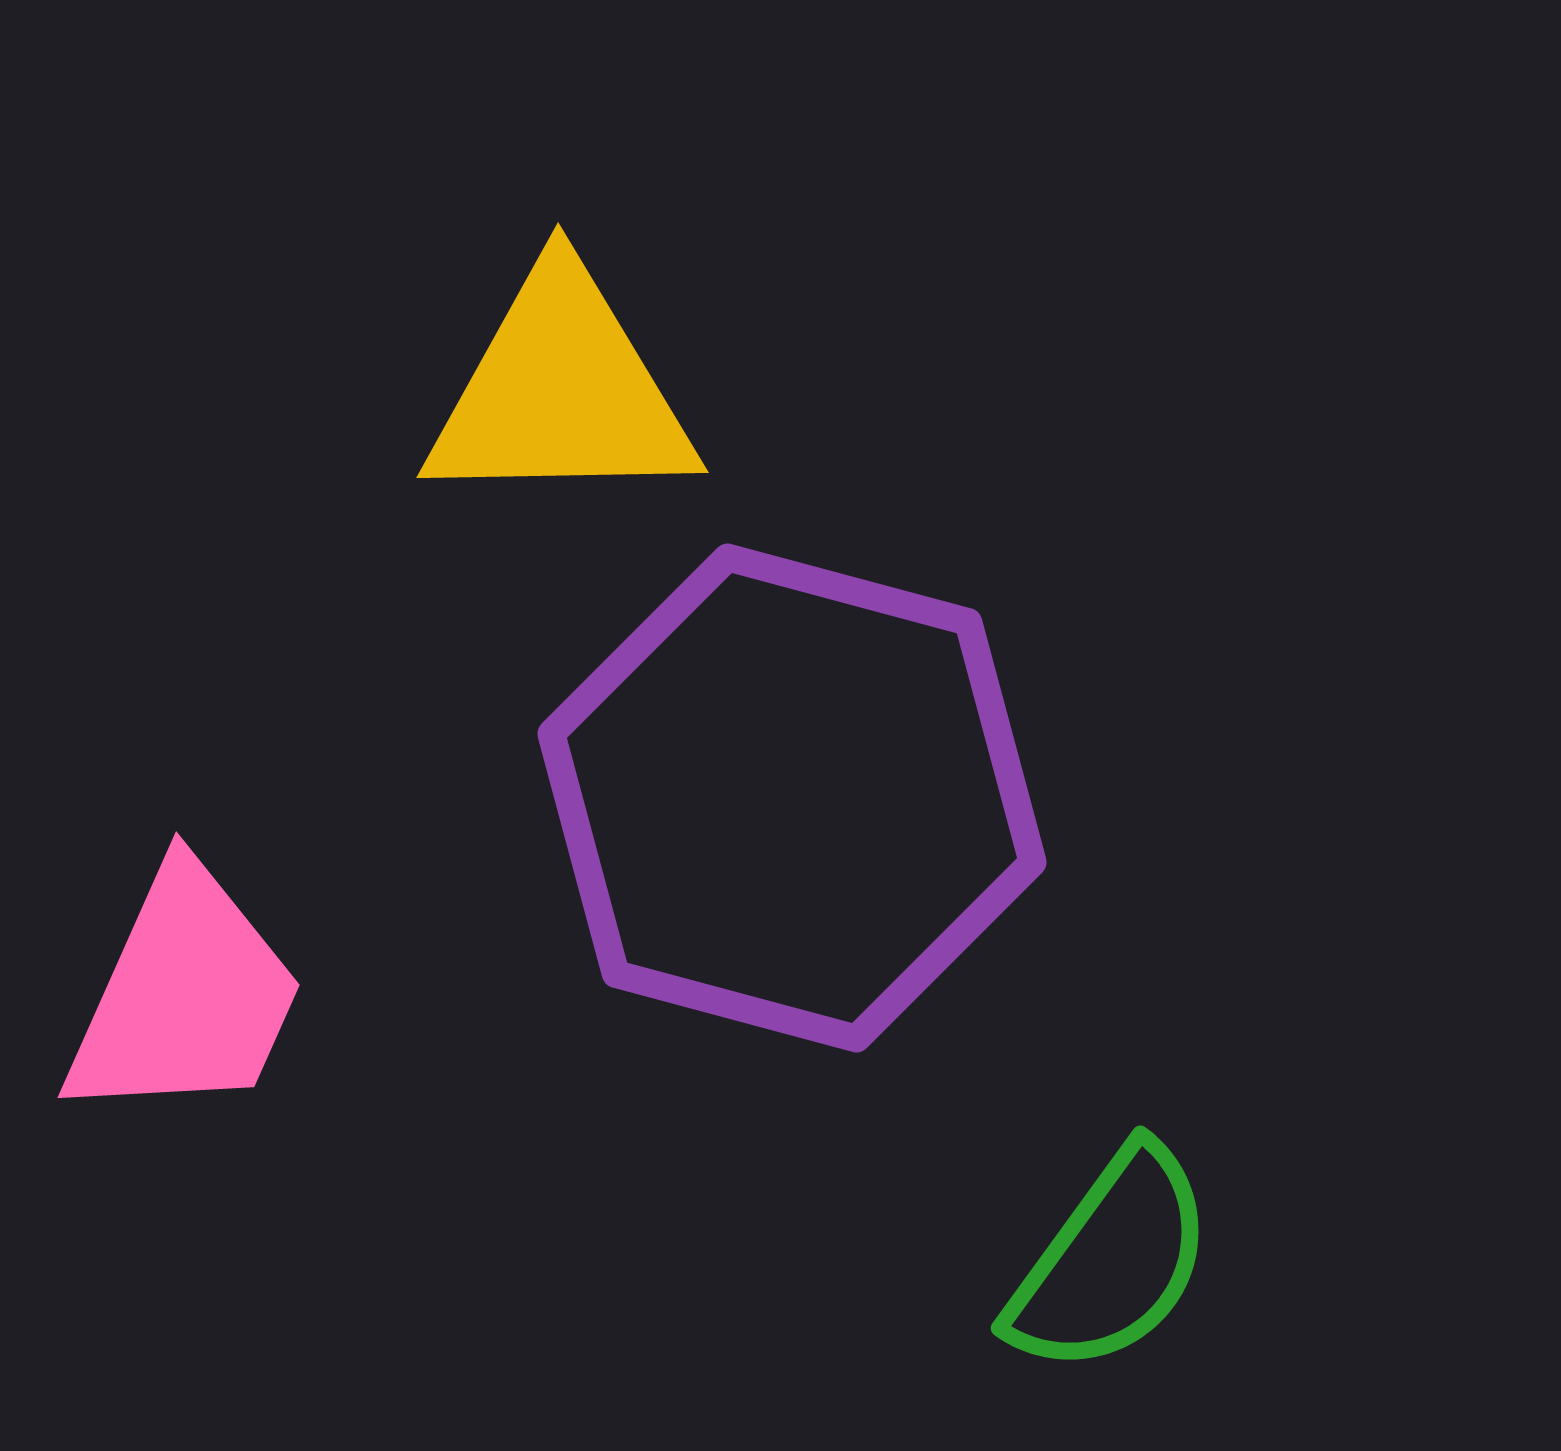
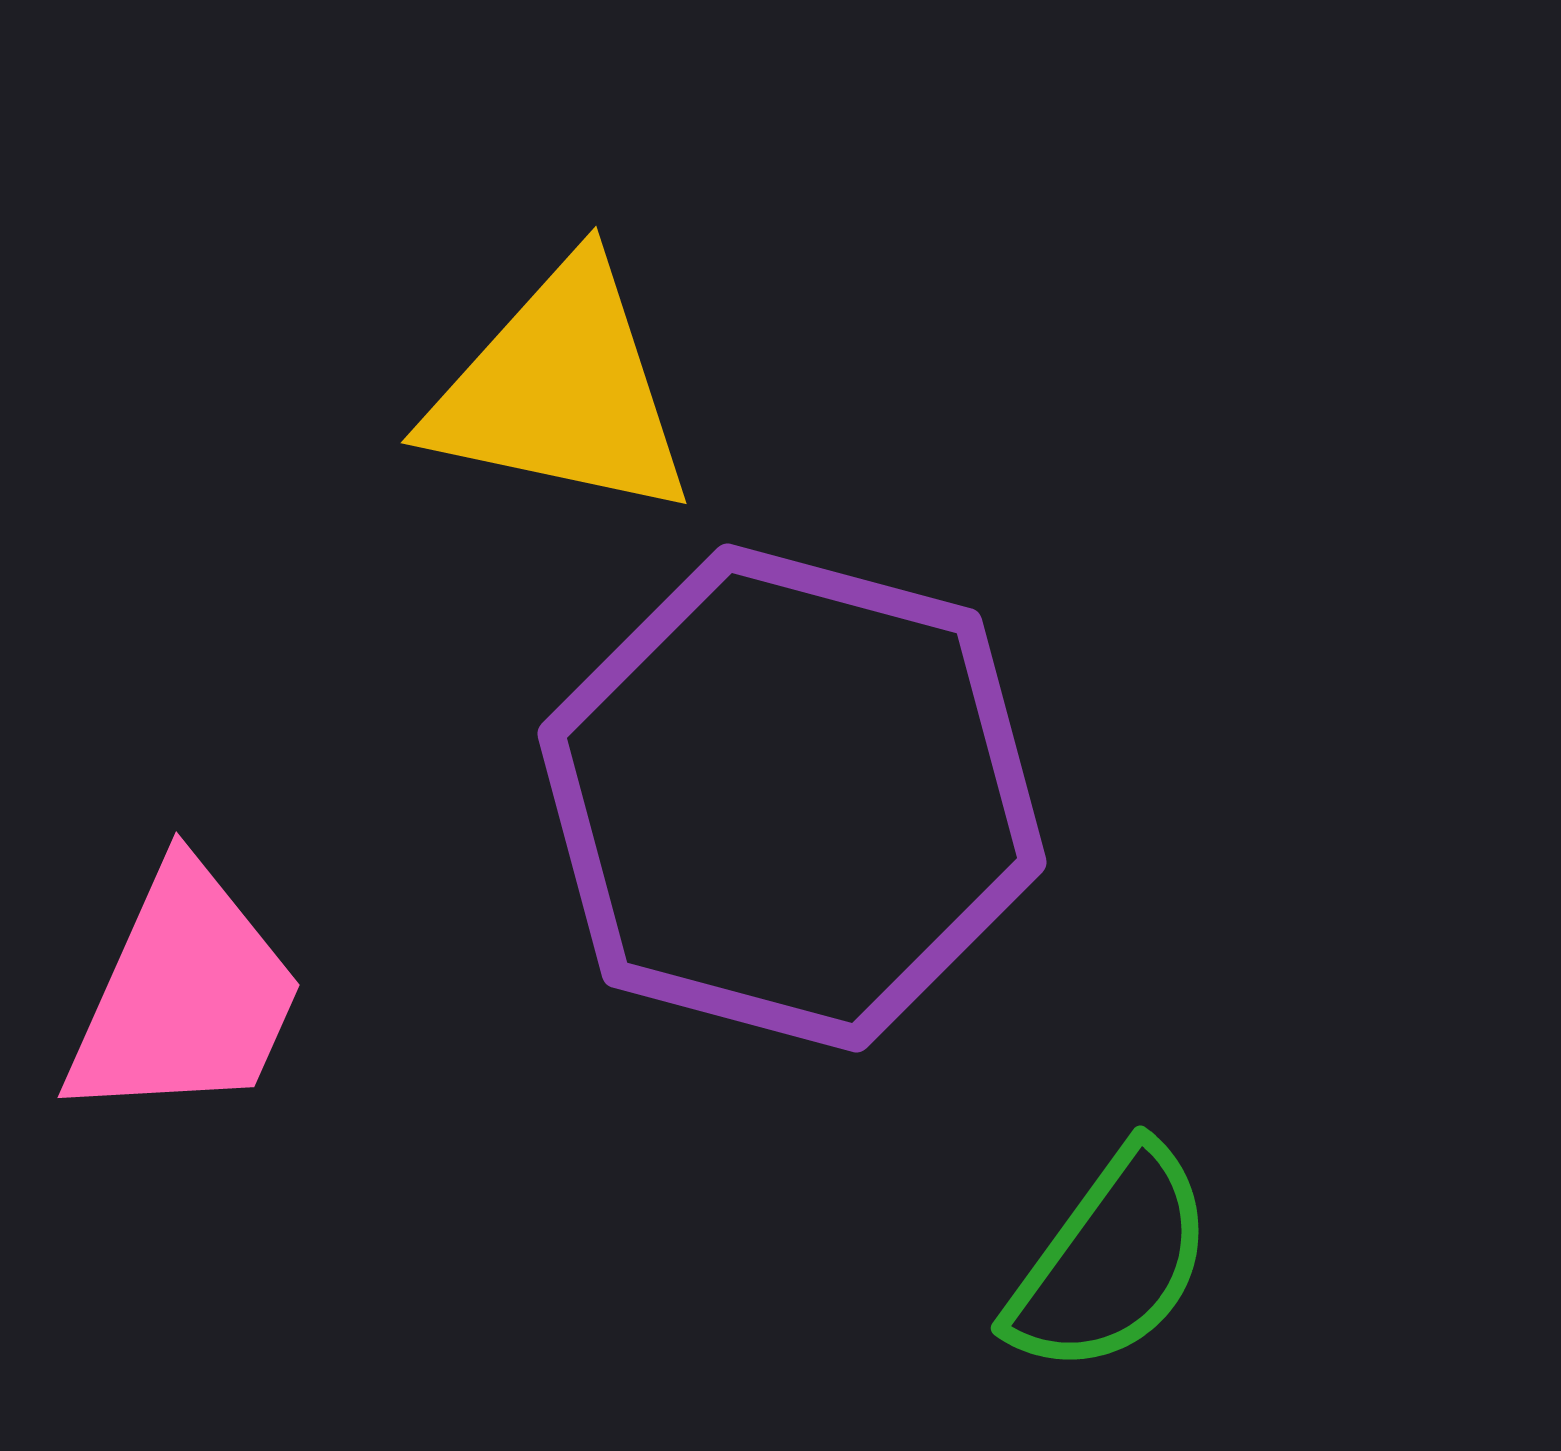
yellow triangle: rotated 13 degrees clockwise
